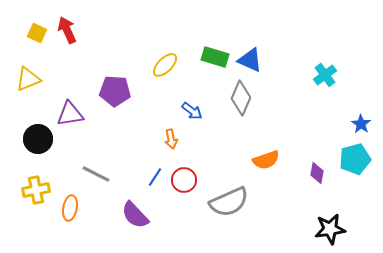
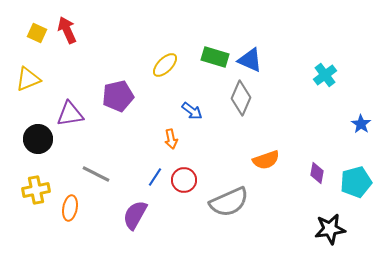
purple pentagon: moved 3 px right, 5 px down; rotated 16 degrees counterclockwise
cyan pentagon: moved 1 px right, 23 px down
purple semicircle: rotated 72 degrees clockwise
